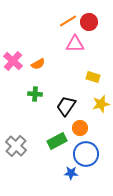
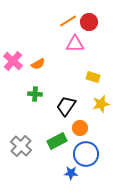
gray cross: moved 5 px right
